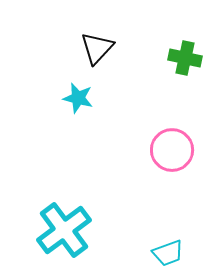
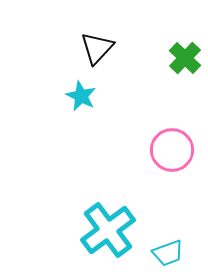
green cross: rotated 32 degrees clockwise
cyan star: moved 3 px right, 2 px up; rotated 12 degrees clockwise
cyan cross: moved 44 px right
